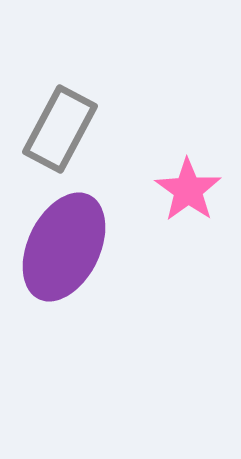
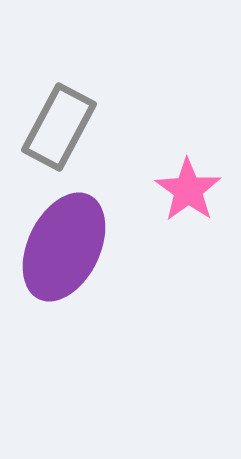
gray rectangle: moved 1 px left, 2 px up
